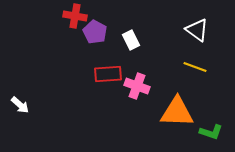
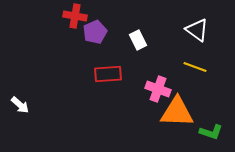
purple pentagon: rotated 20 degrees clockwise
white rectangle: moved 7 px right
pink cross: moved 21 px right, 3 px down
